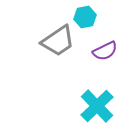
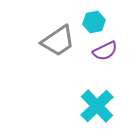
cyan hexagon: moved 9 px right, 5 px down
